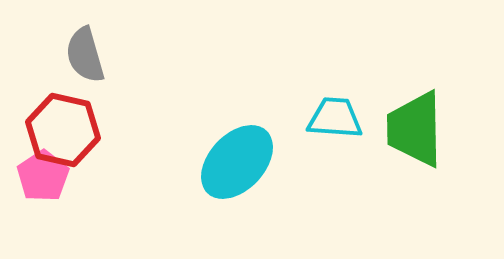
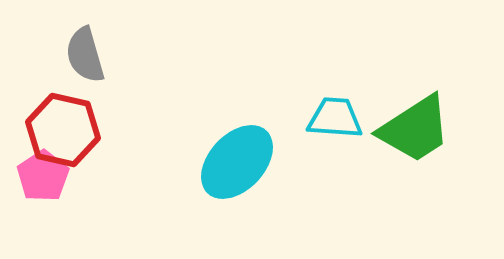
green trapezoid: rotated 122 degrees counterclockwise
